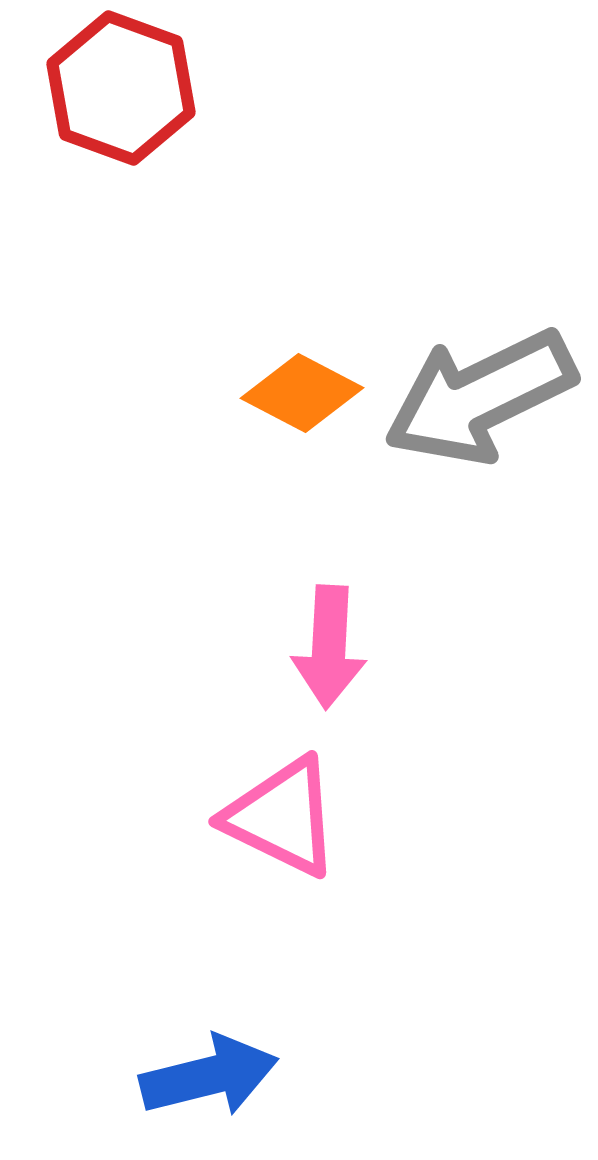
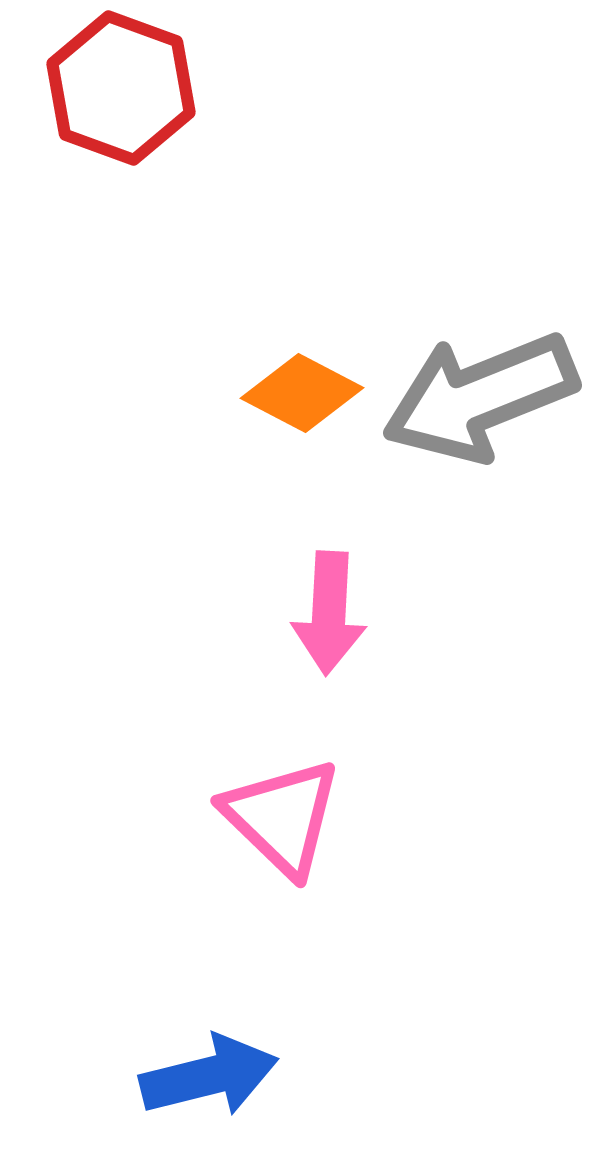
gray arrow: rotated 4 degrees clockwise
pink arrow: moved 34 px up
pink triangle: rotated 18 degrees clockwise
